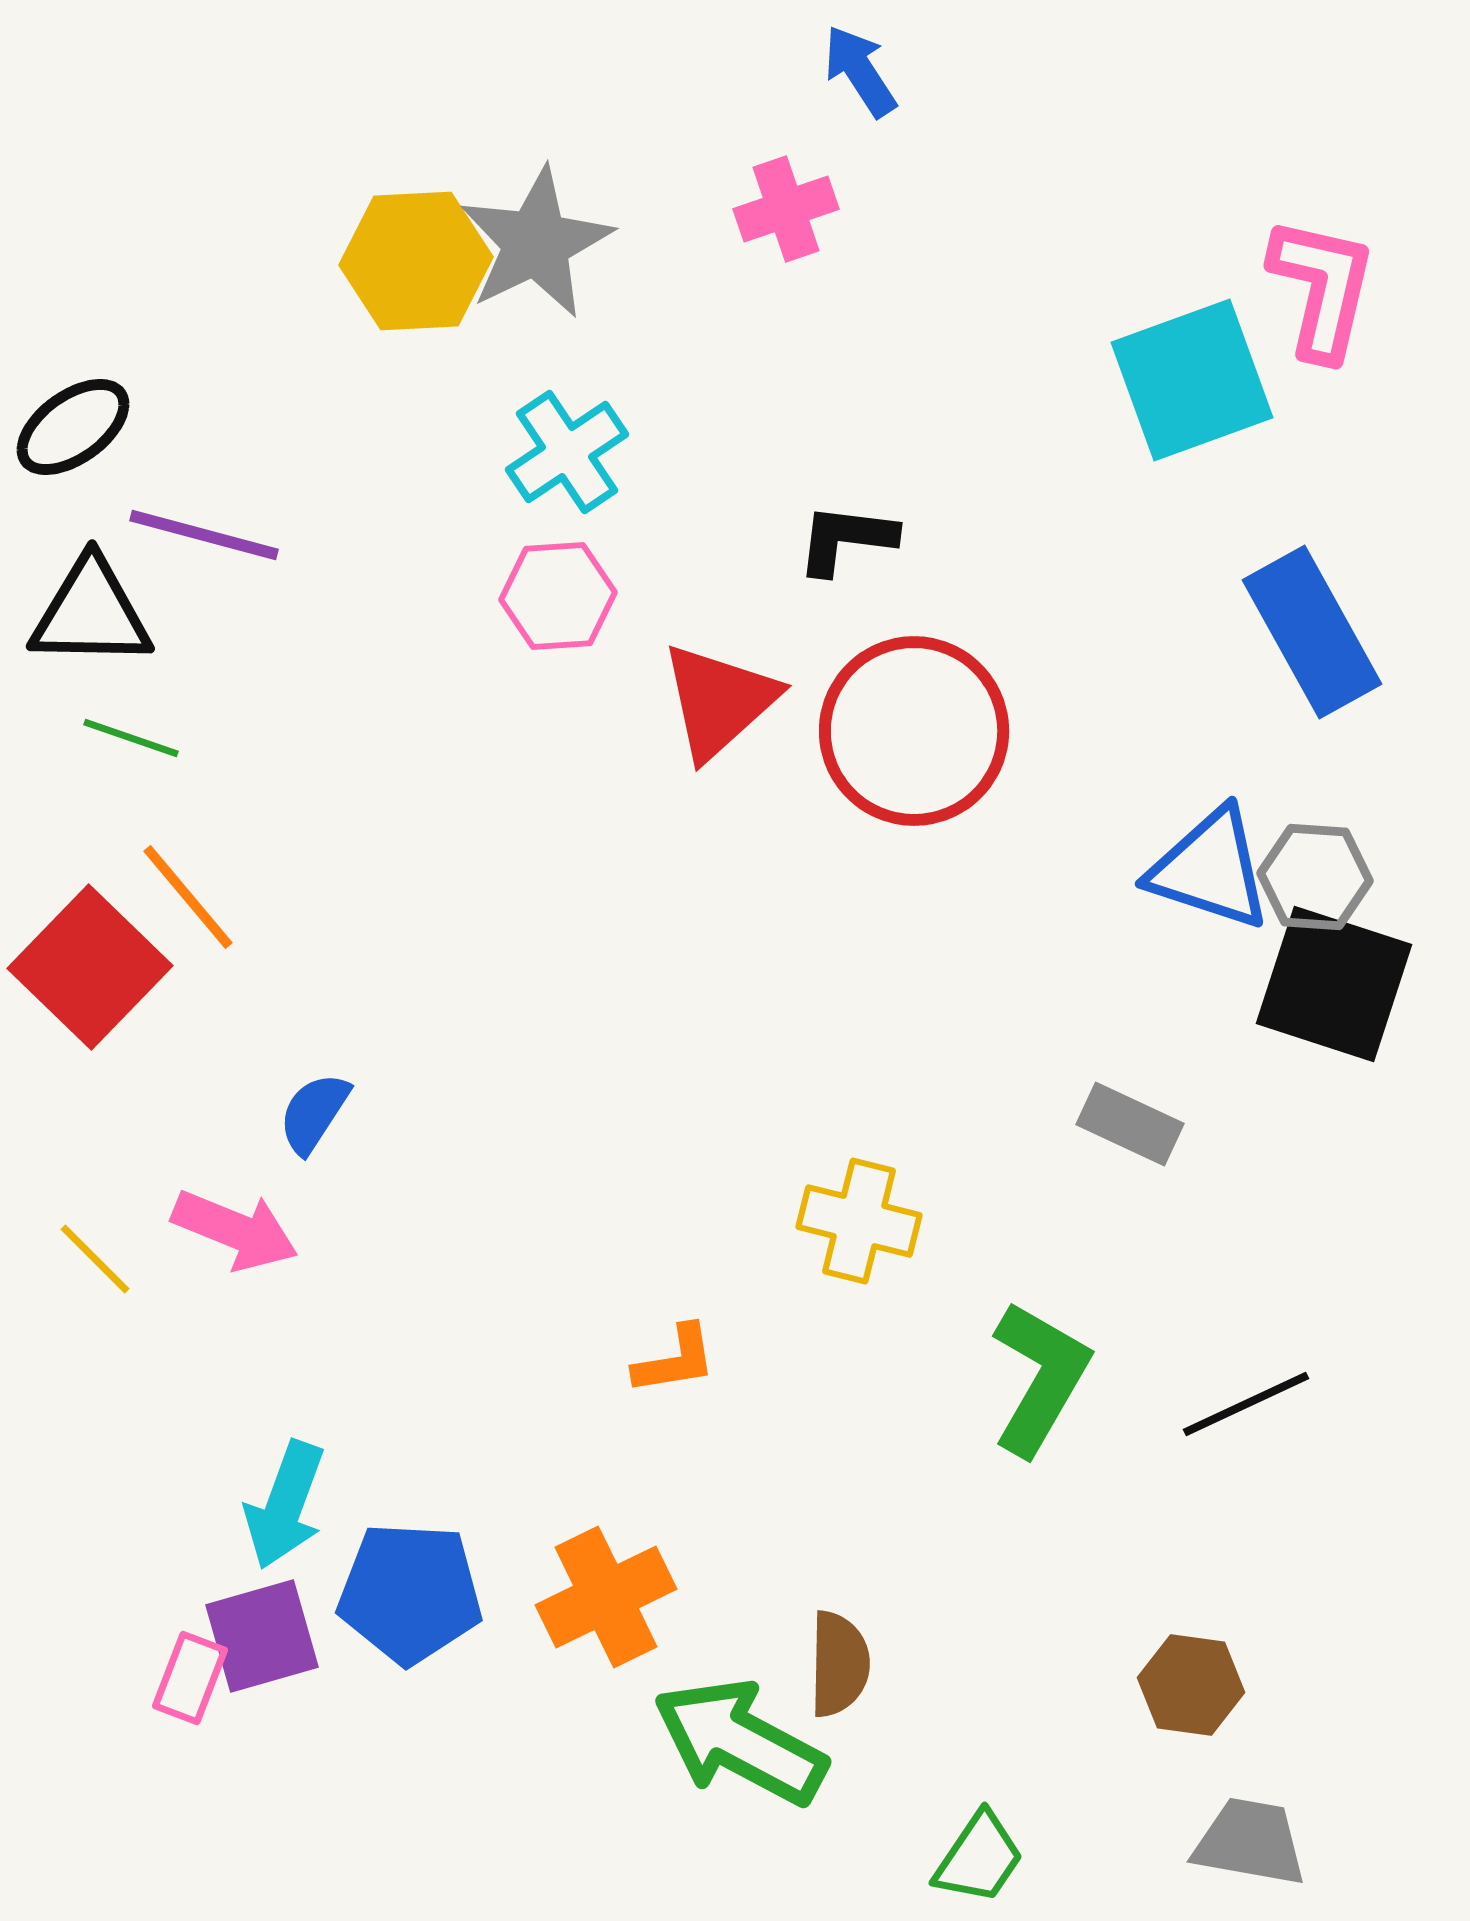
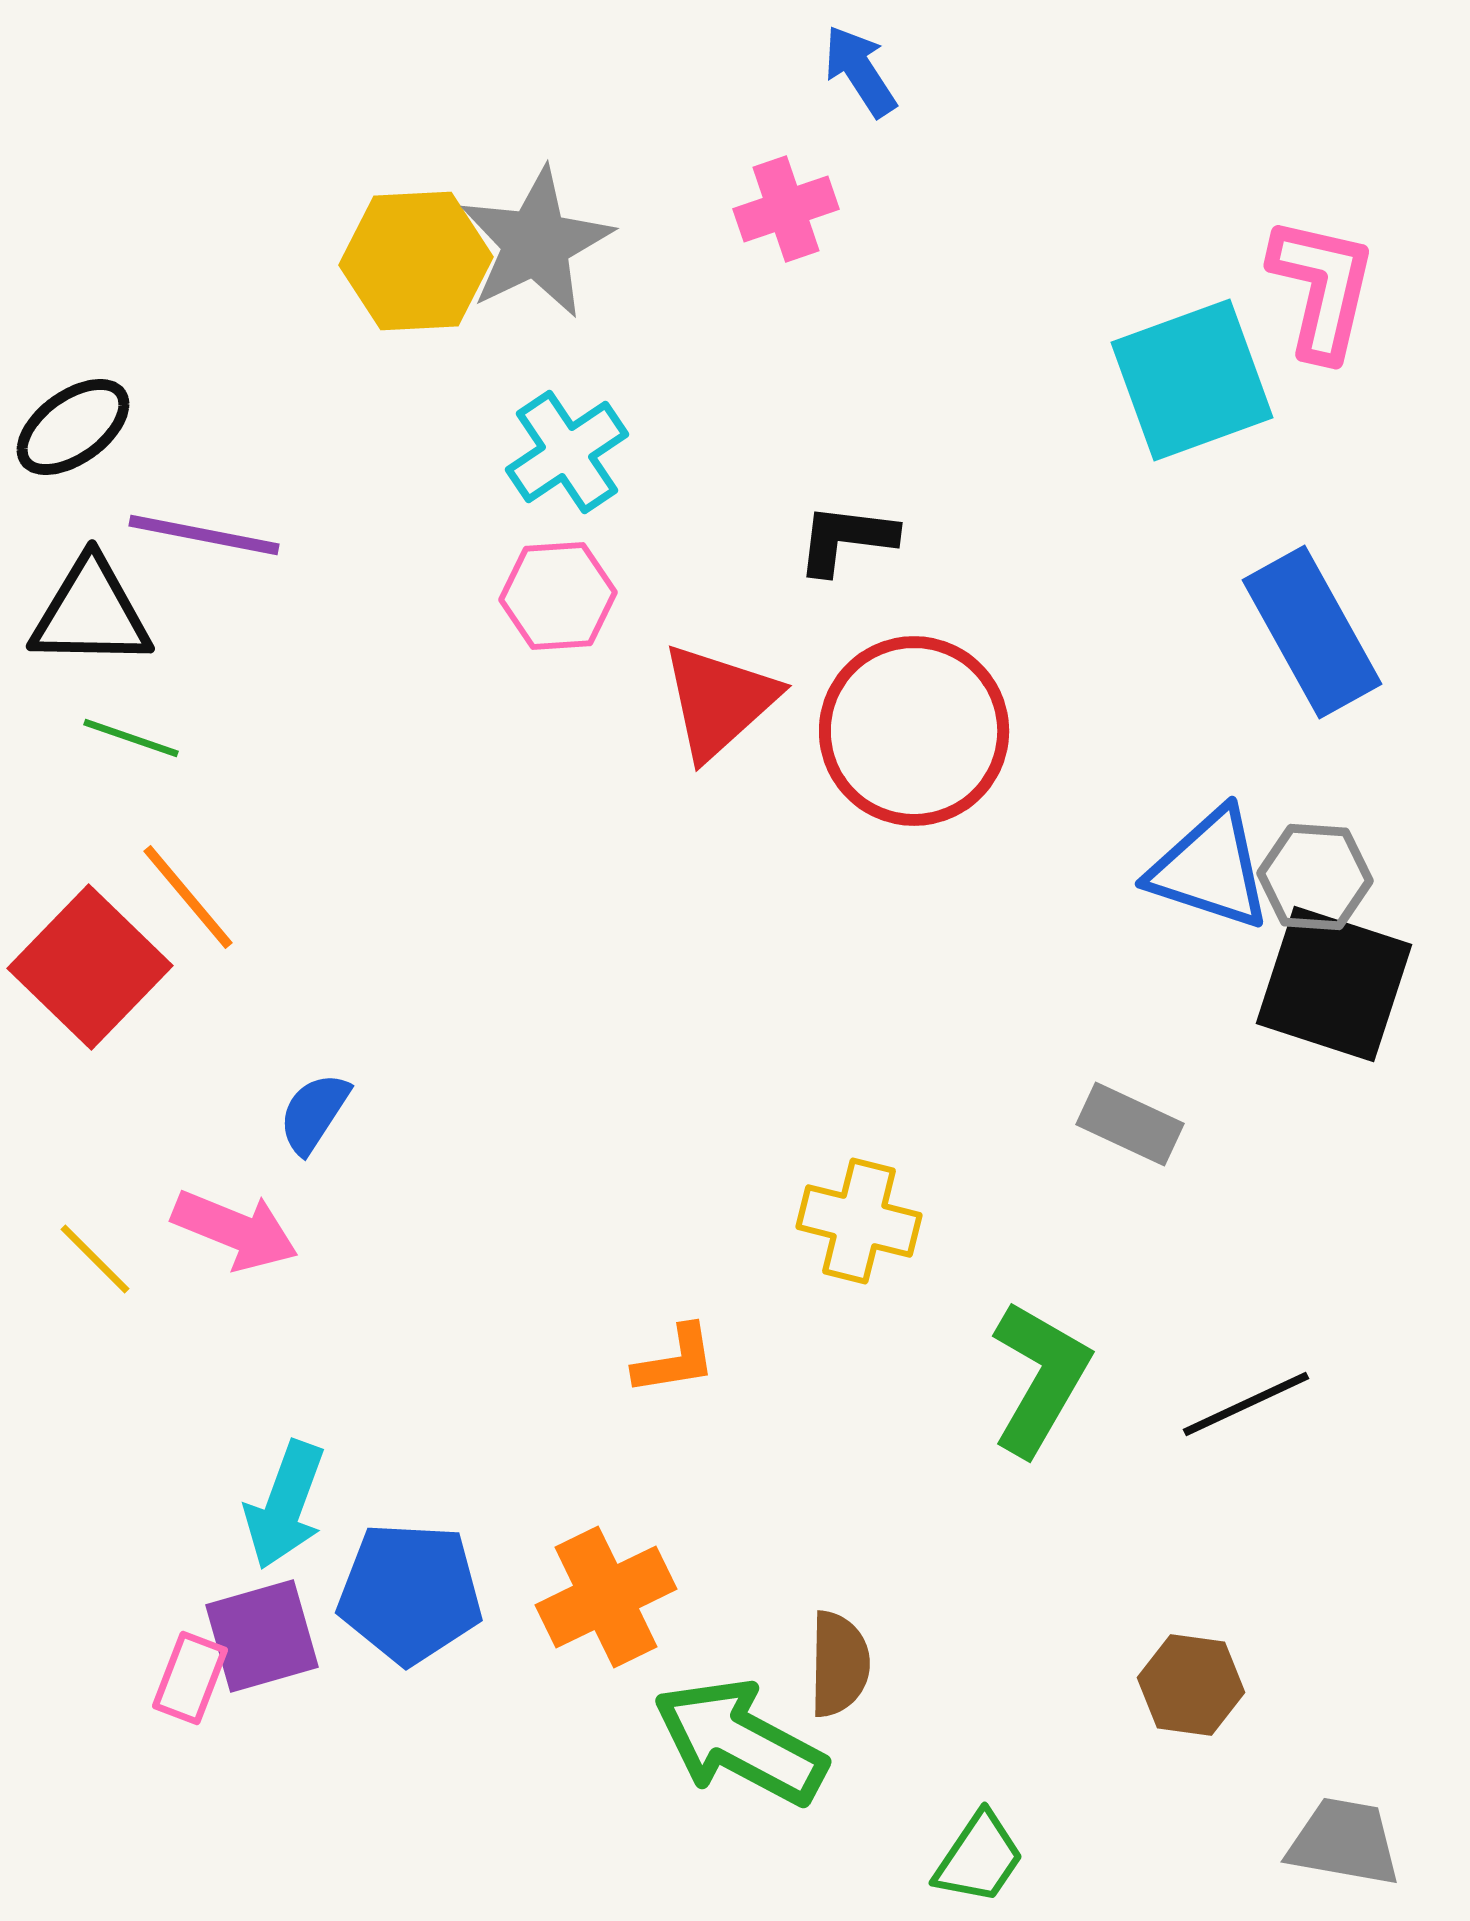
purple line: rotated 4 degrees counterclockwise
gray trapezoid: moved 94 px right
